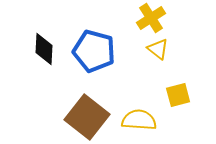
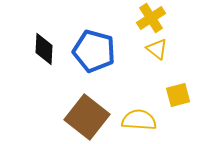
yellow triangle: moved 1 px left
